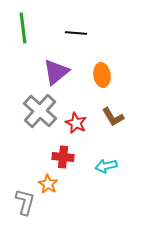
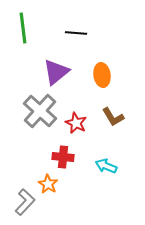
cyan arrow: rotated 35 degrees clockwise
gray L-shape: rotated 28 degrees clockwise
